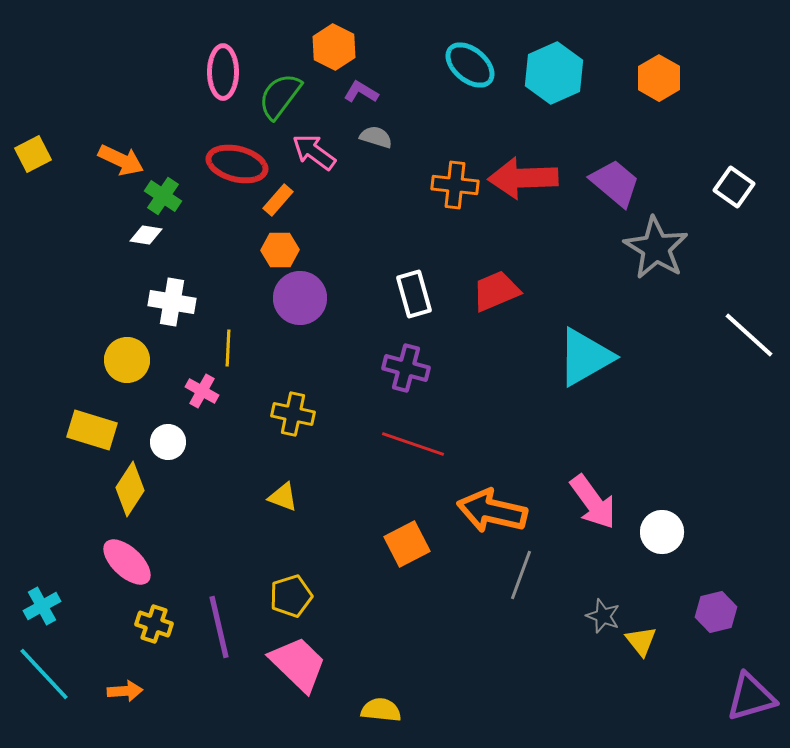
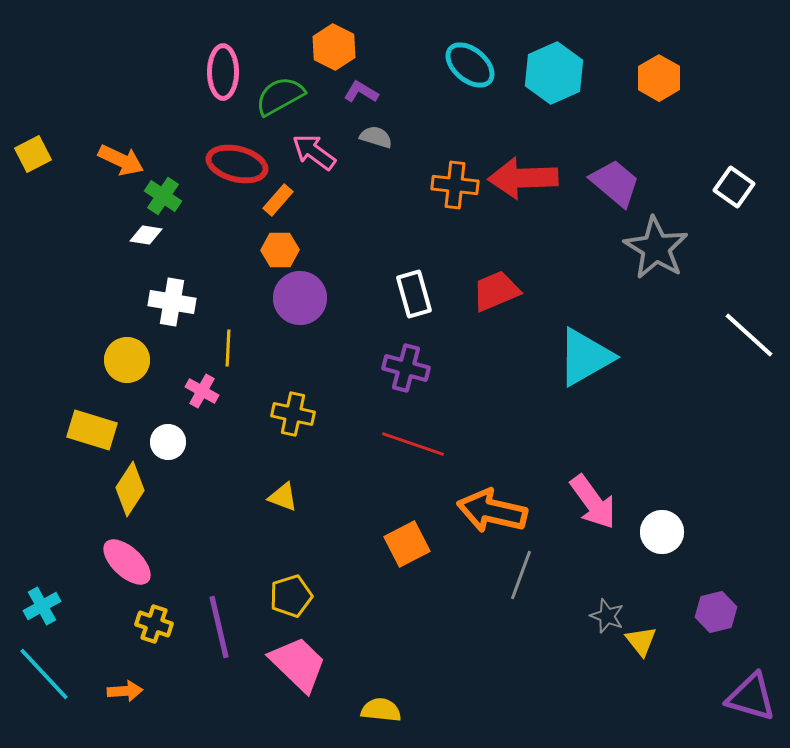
green semicircle at (280, 96): rotated 24 degrees clockwise
gray star at (603, 616): moved 4 px right
purple triangle at (751, 697): rotated 32 degrees clockwise
